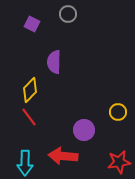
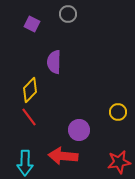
purple circle: moved 5 px left
